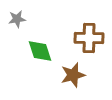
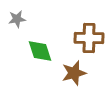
brown star: moved 1 px right, 2 px up
